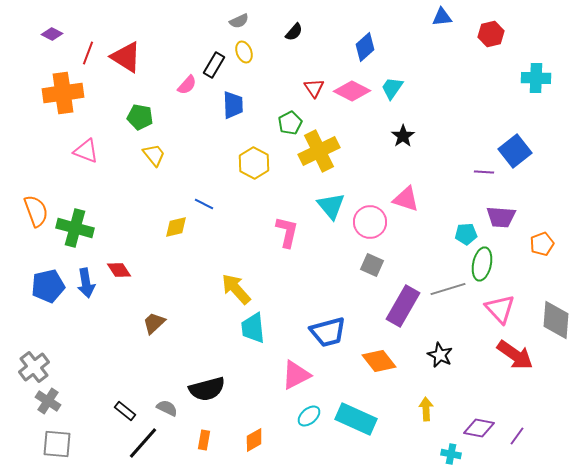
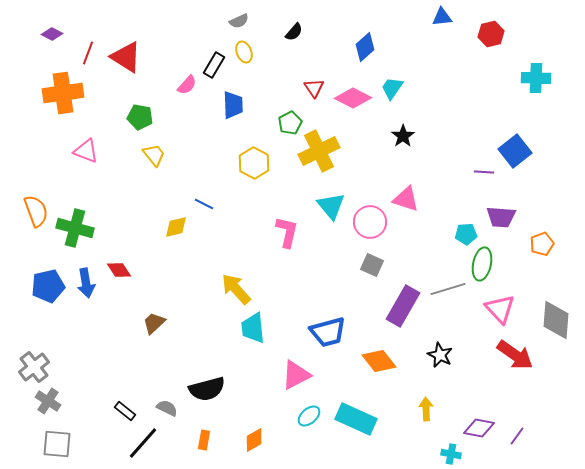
pink diamond at (352, 91): moved 1 px right, 7 px down
